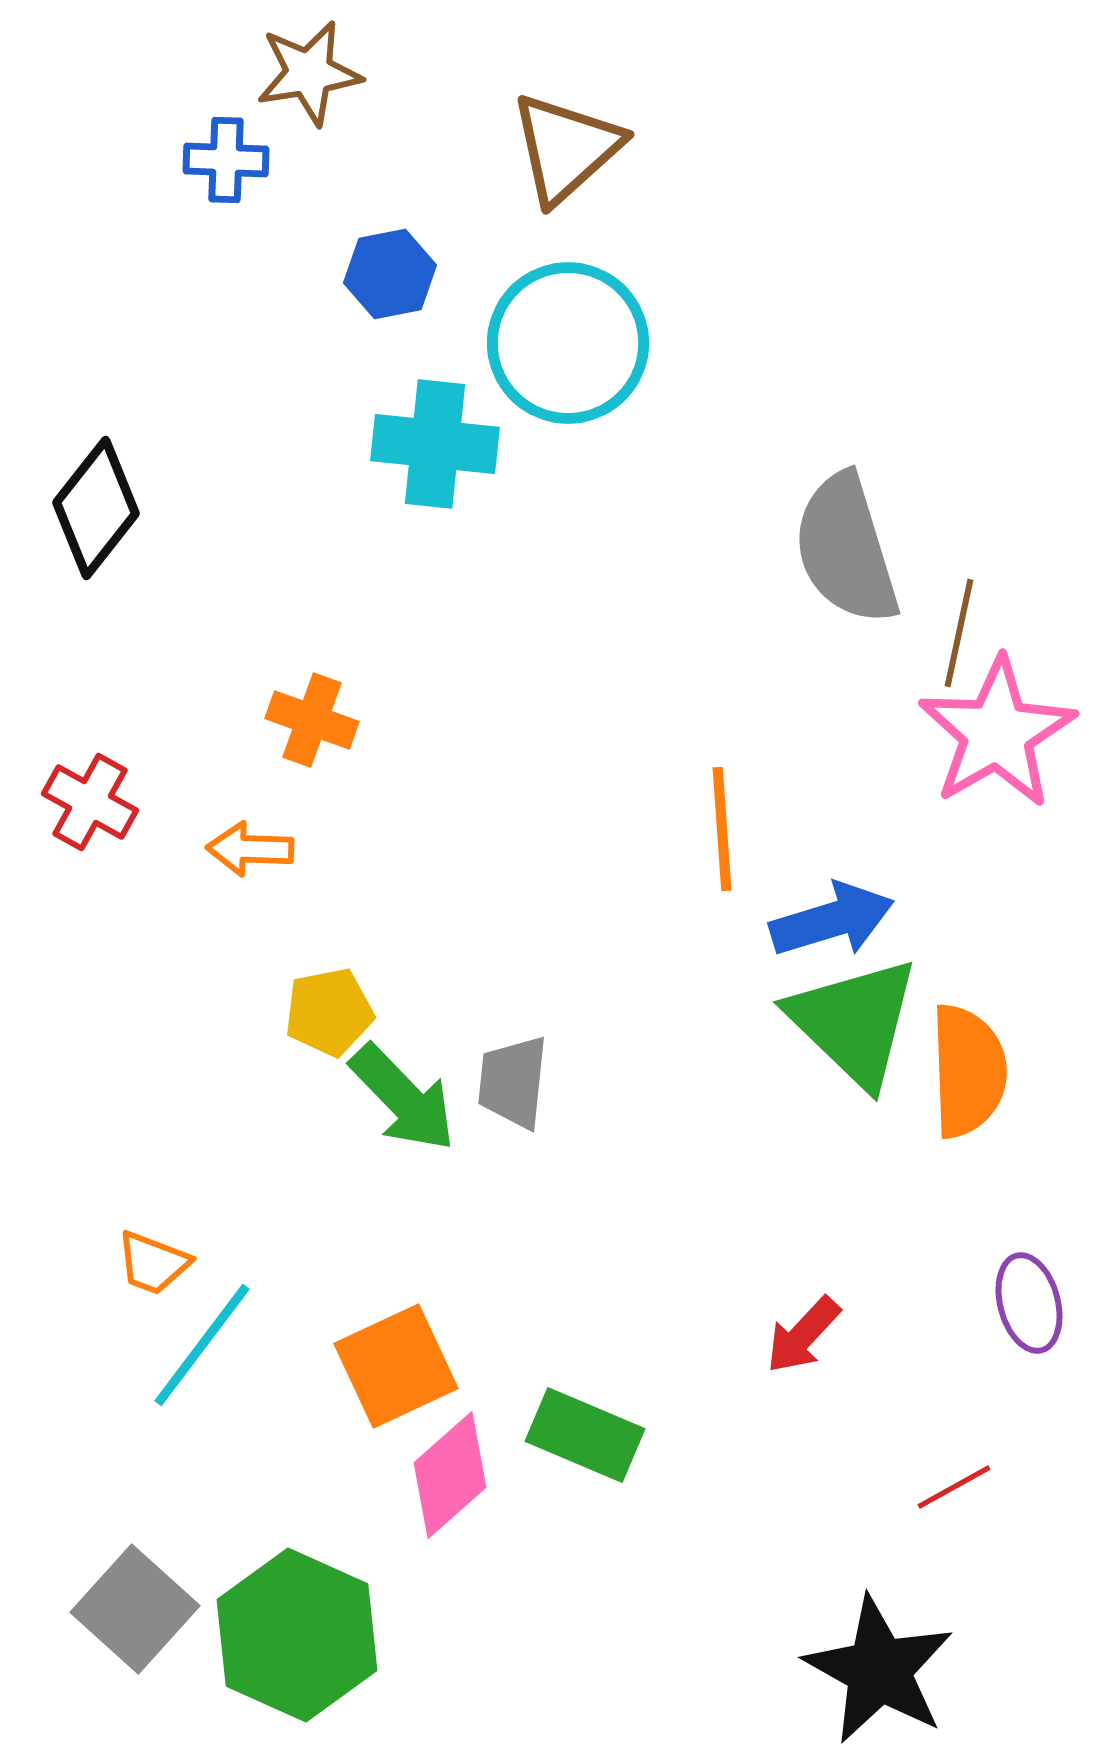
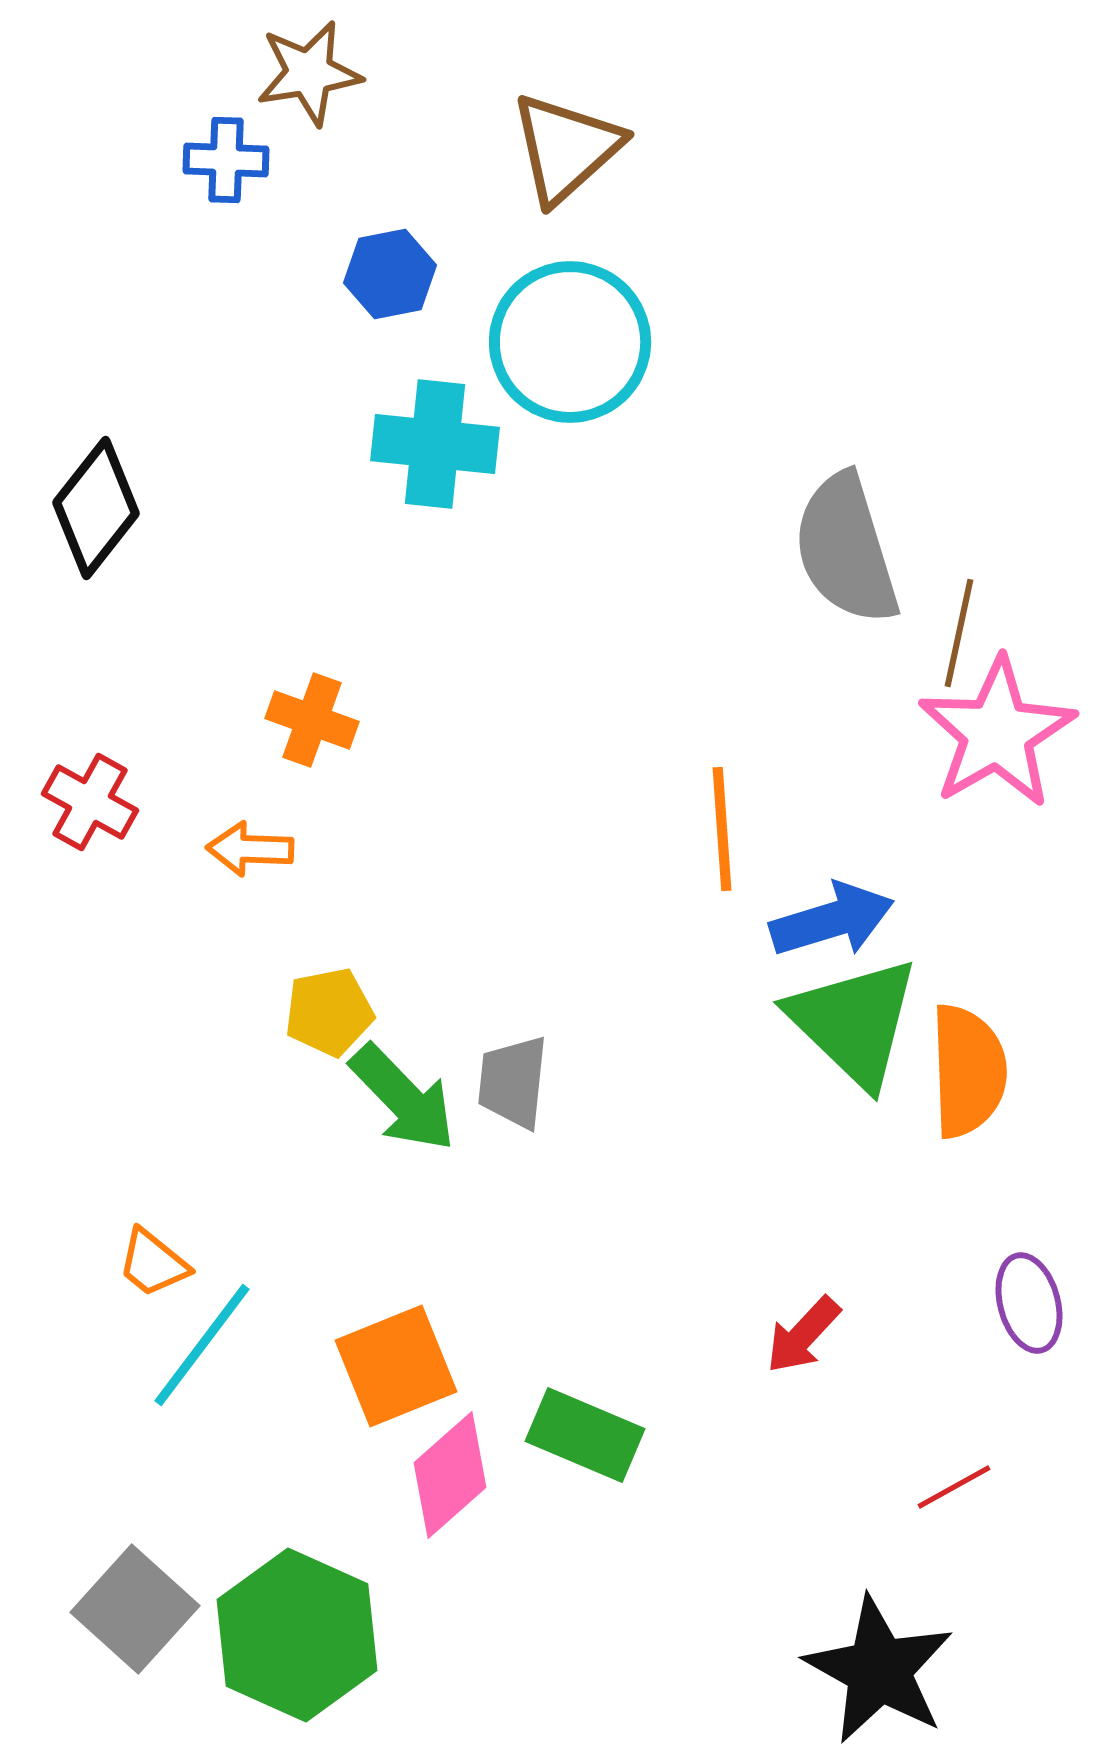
cyan circle: moved 2 px right, 1 px up
orange trapezoid: rotated 18 degrees clockwise
orange square: rotated 3 degrees clockwise
